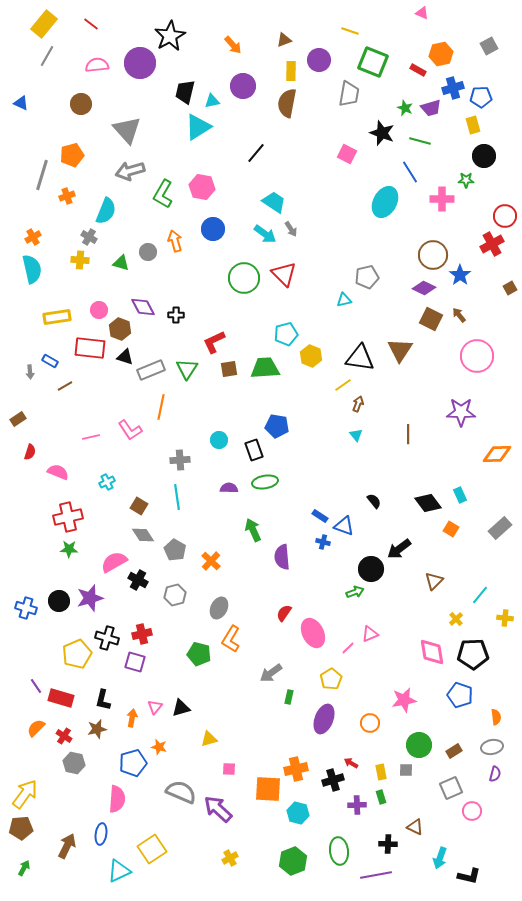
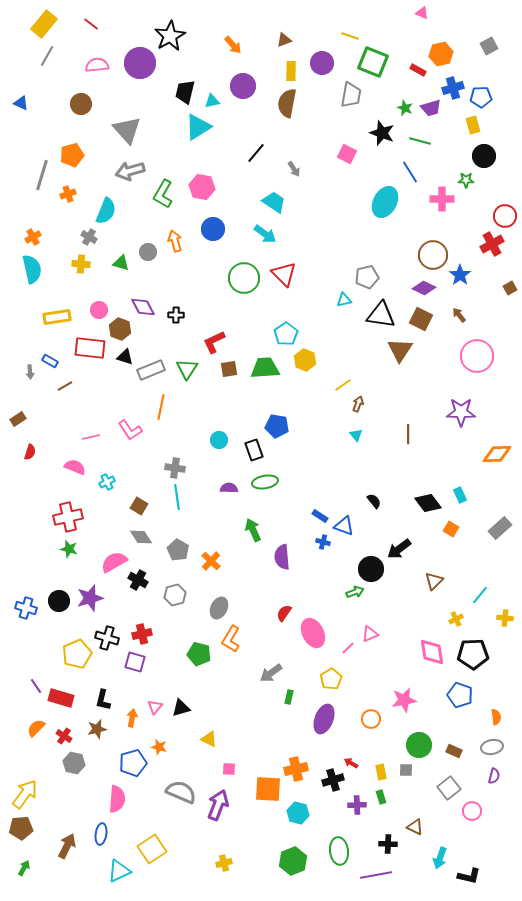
yellow line at (350, 31): moved 5 px down
purple circle at (319, 60): moved 3 px right, 3 px down
gray trapezoid at (349, 94): moved 2 px right, 1 px down
orange cross at (67, 196): moved 1 px right, 2 px up
gray arrow at (291, 229): moved 3 px right, 60 px up
yellow cross at (80, 260): moved 1 px right, 4 px down
brown square at (431, 319): moved 10 px left
cyan pentagon at (286, 334): rotated 20 degrees counterclockwise
yellow hexagon at (311, 356): moved 6 px left, 4 px down
black triangle at (360, 358): moved 21 px right, 43 px up
gray cross at (180, 460): moved 5 px left, 8 px down; rotated 12 degrees clockwise
pink semicircle at (58, 472): moved 17 px right, 5 px up
gray diamond at (143, 535): moved 2 px left, 2 px down
green star at (69, 549): rotated 12 degrees clockwise
gray pentagon at (175, 550): moved 3 px right
yellow cross at (456, 619): rotated 16 degrees clockwise
orange circle at (370, 723): moved 1 px right, 4 px up
yellow triangle at (209, 739): rotated 42 degrees clockwise
brown rectangle at (454, 751): rotated 56 degrees clockwise
purple semicircle at (495, 774): moved 1 px left, 2 px down
gray square at (451, 788): moved 2 px left; rotated 15 degrees counterclockwise
purple arrow at (218, 809): moved 4 px up; rotated 68 degrees clockwise
yellow cross at (230, 858): moved 6 px left, 5 px down; rotated 14 degrees clockwise
